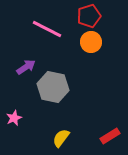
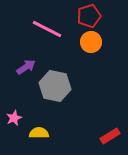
gray hexagon: moved 2 px right, 1 px up
yellow semicircle: moved 22 px left, 5 px up; rotated 54 degrees clockwise
